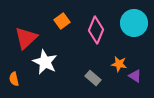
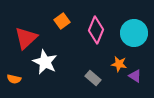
cyan circle: moved 10 px down
orange semicircle: rotated 64 degrees counterclockwise
